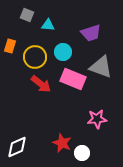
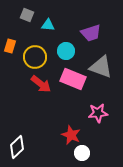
cyan circle: moved 3 px right, 1 px up
pink star: moved 1 px right, 6 px up
red star: moved 9 px right, 8 px up
white diamond: rotated 20 degrees counterclockwise
